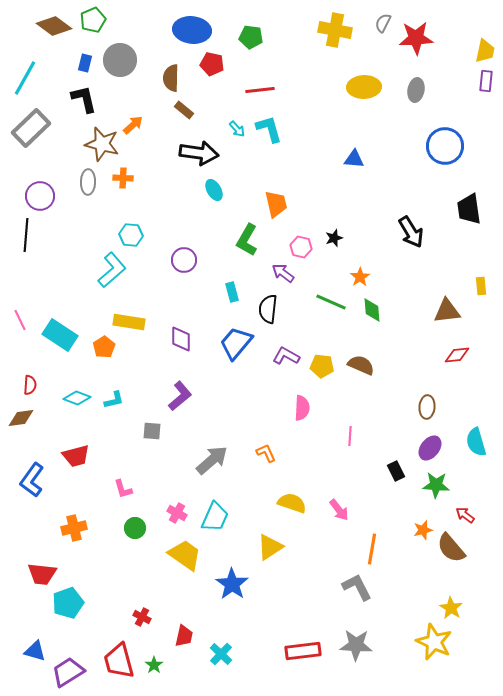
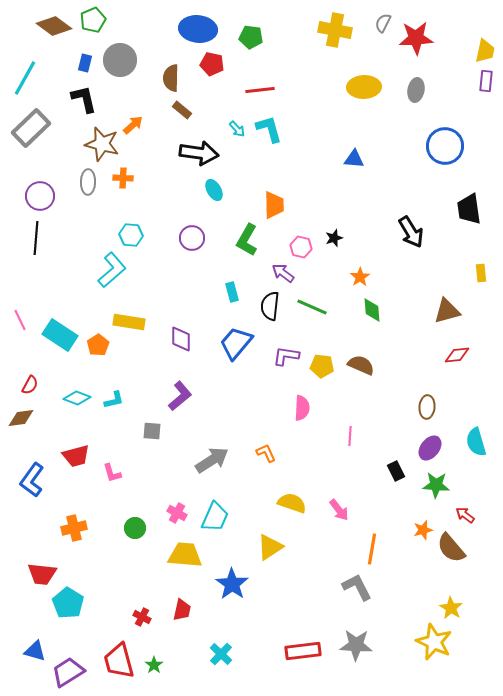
blue ellipse at (192, 30): moved 6 px right, 1 px up
brown rectangle at (184, 110): moved 2 px left
orange trapezoid at (276, 204): moved 2 px left, 1 px down; rotated 12 degrees clockwise
black line at (26, 235): moved 10 px right, 3 px down
purple circle at (184, 260): moved 8 px right, 22 px up
yellow rectangle at (481, 286): moved 13 px up
green line at (331, 302): moved 19 px left, 5 px down
black semicircle at (268, 309): moved 2 px right, 3 px up
brown triangle at (447, 311): rotated 8 degrees counterclockwise
orange pentagon at (104, 347): moved 6 px left, 2 px up
purple L-shape at (286, 356): rotated 20 degrees counterclockwise
red semicircle at (30, 385): rotated 24 degrees clockwise
gray arrow at (212, 460): rotated 8 degrees clockwise
pink L-shape at (123, 489): moved 11 px left, 16 px up
yellow trapezoid at (185, 555): rotated 30 degrees counterclockwise
cyan pentagon at (68, 603): rotated 20 degrees counterclockwise
red trapezoid at (184, 636): moved 2 px left, 26 px up
